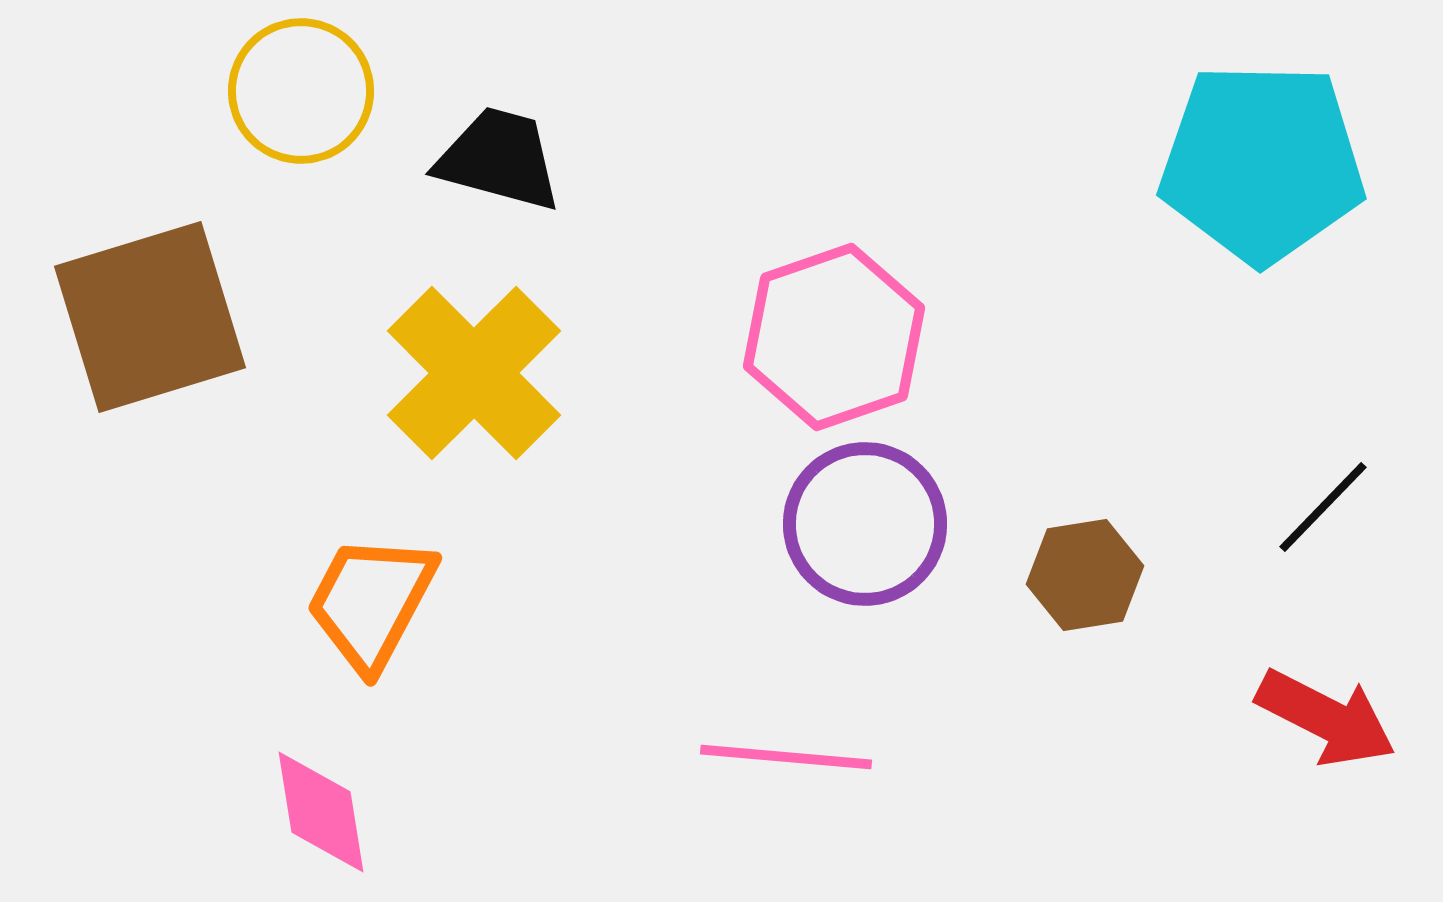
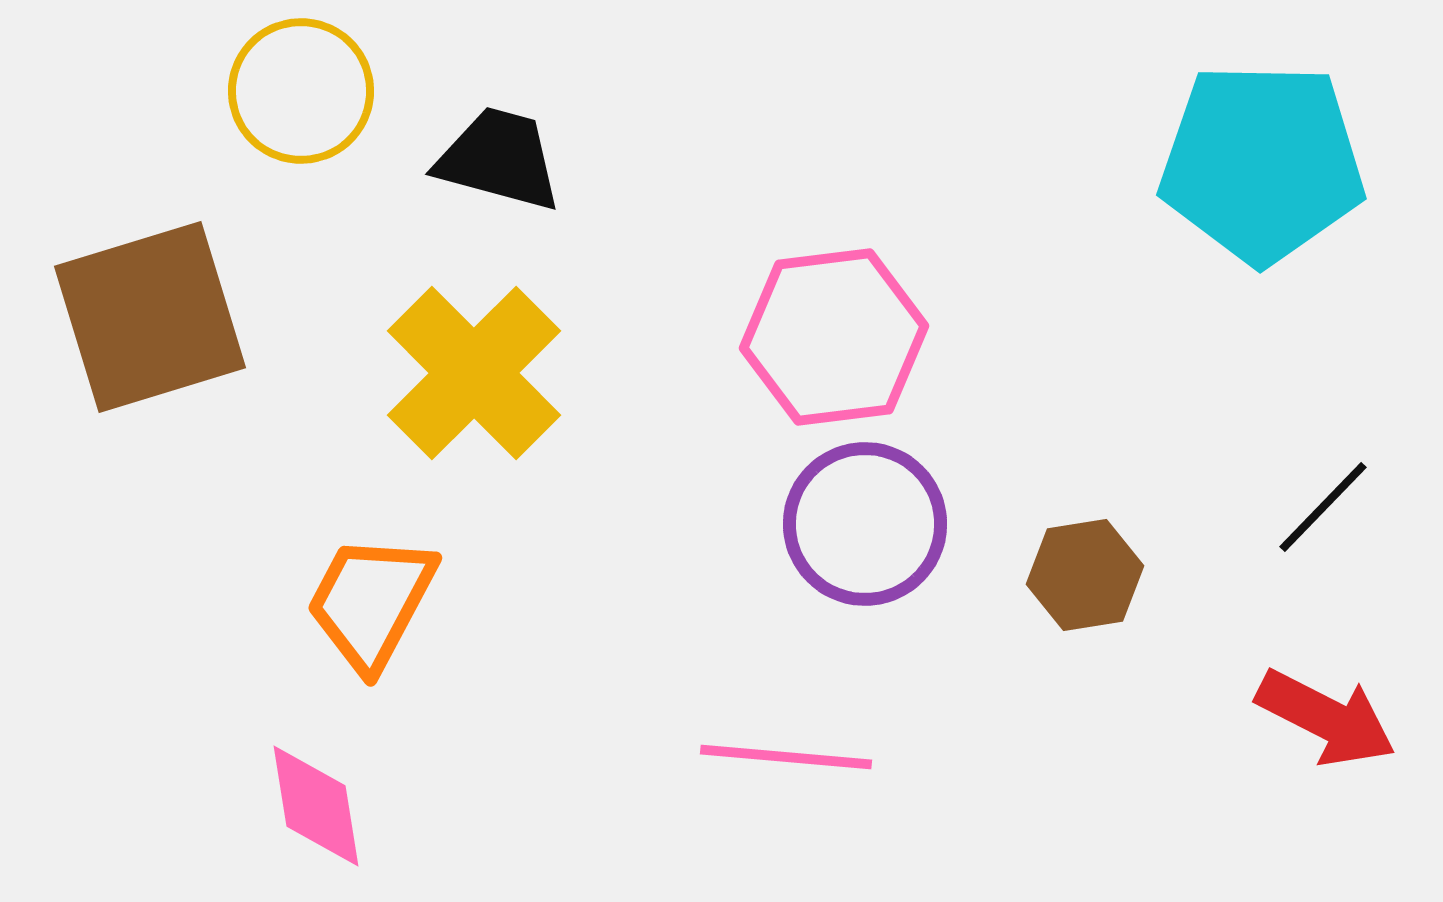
pink hexagon: rotated 12 degrees clockwise
pink diamond: moved 5 px left, 6 px up
